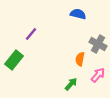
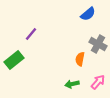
blue semicircle: moved 10 px right; rotated 126 degrees clockwise
green rectangle: rotated 12 degrees clockwise
pink arrow: moved 7 px down
green arrow: moved 1 px right; rotated 144 degrees counterclockwise
